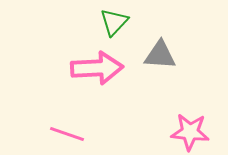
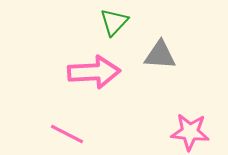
pink arrow: moved 3 px left, 4 px down
pink line: rotated 8 degrees clockwise
